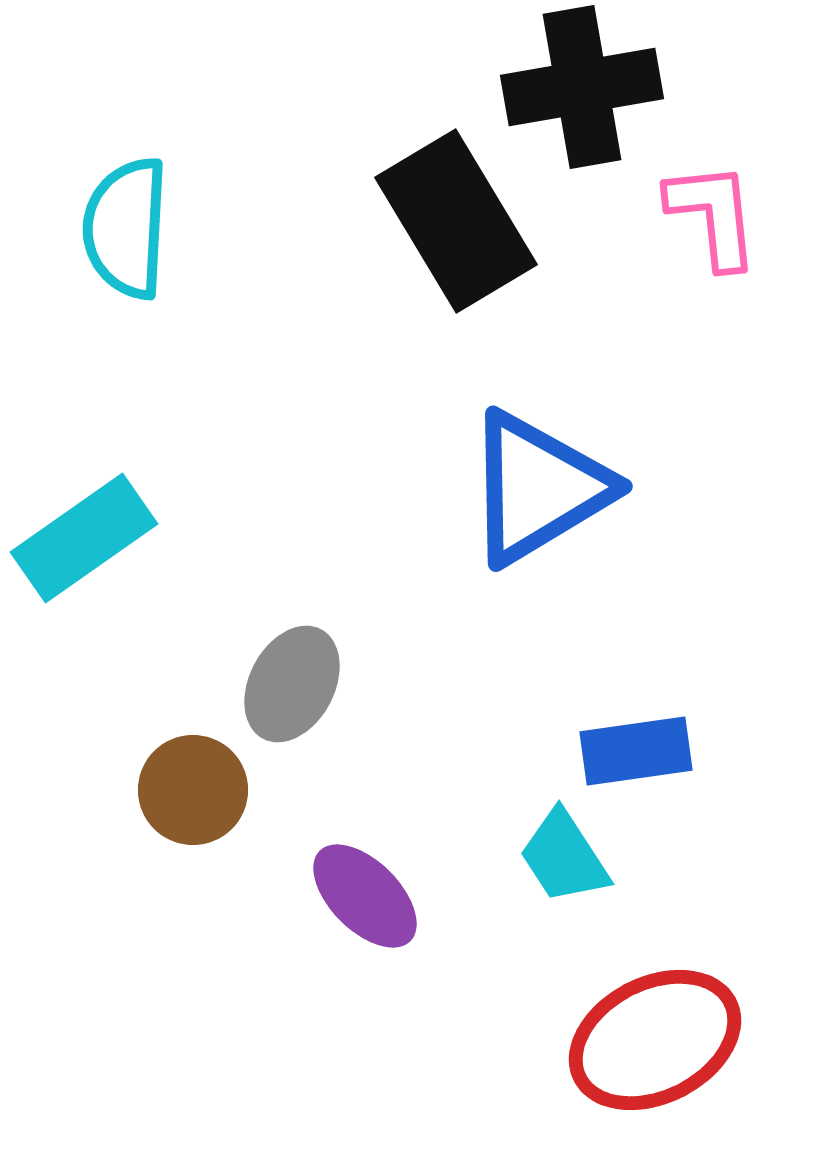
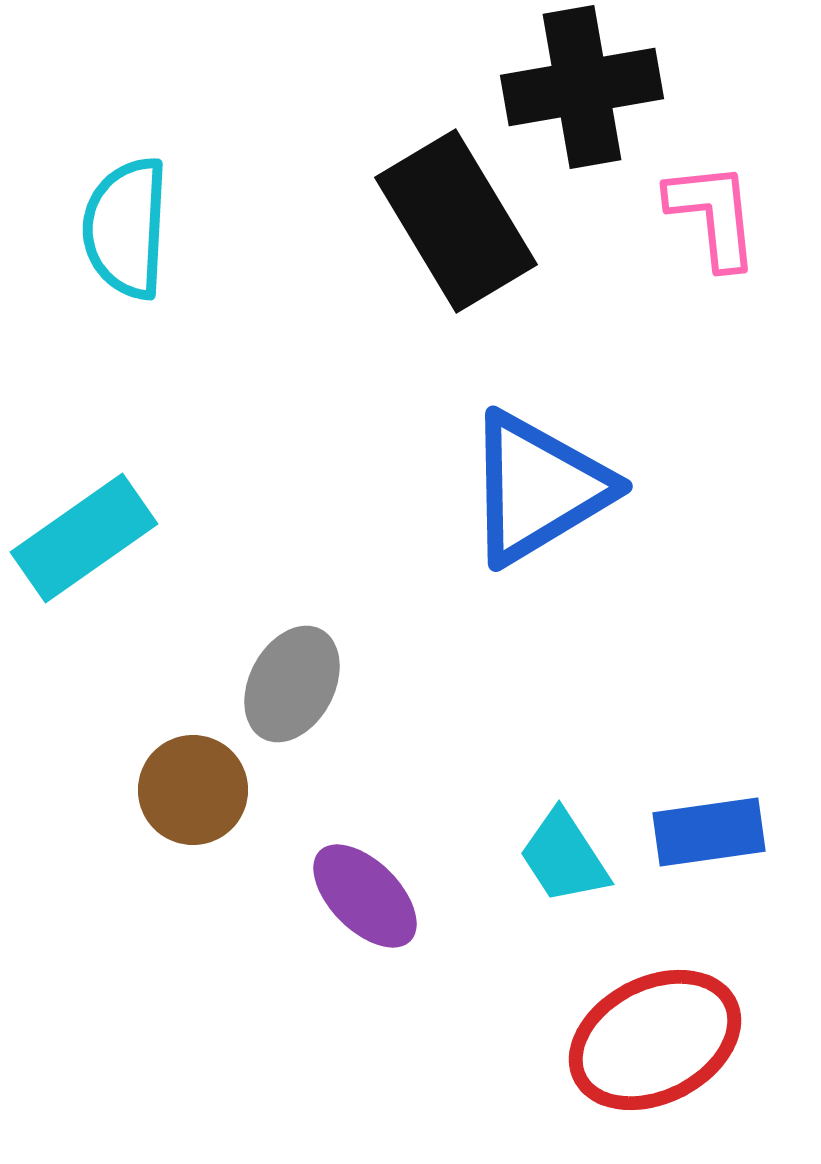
blue rectangle: moved 73 px right, 81 px down
